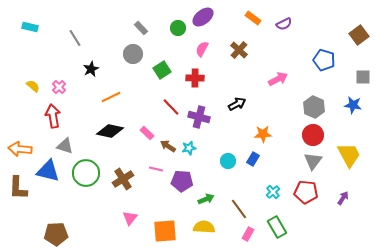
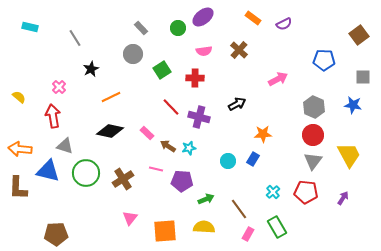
pink semicircle at (202, 49): moved 2 px right, 2 px down; rotated 126 degrees counterclockwise
blue pentagon at (324, 60): rotated 15 degrees counterclockwise
yellow semicircle at (33, 86): moved 14 px left, 11 px down
